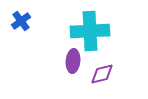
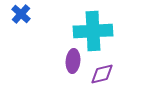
blue cross: moved 7 px up; rotated 12 degrees counterclockwise
cyan cross: moved 3 px right
